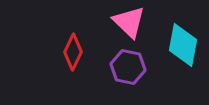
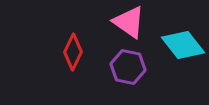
pink triangle: rotated 9 degrees counterclockwise
cyan diamond: rotated 48 degrees counterclockwise
